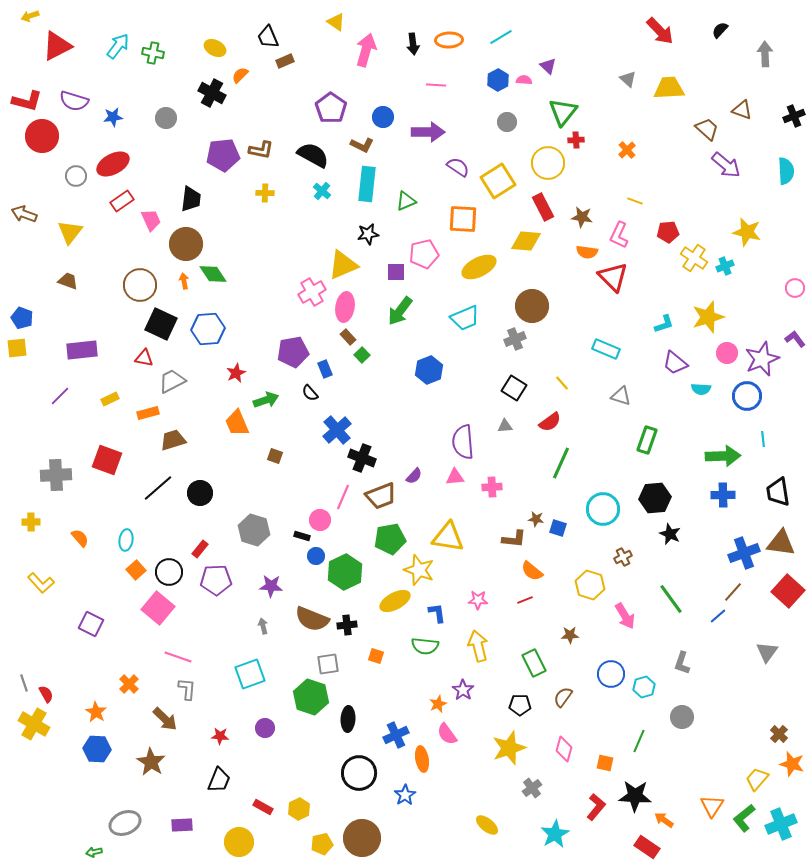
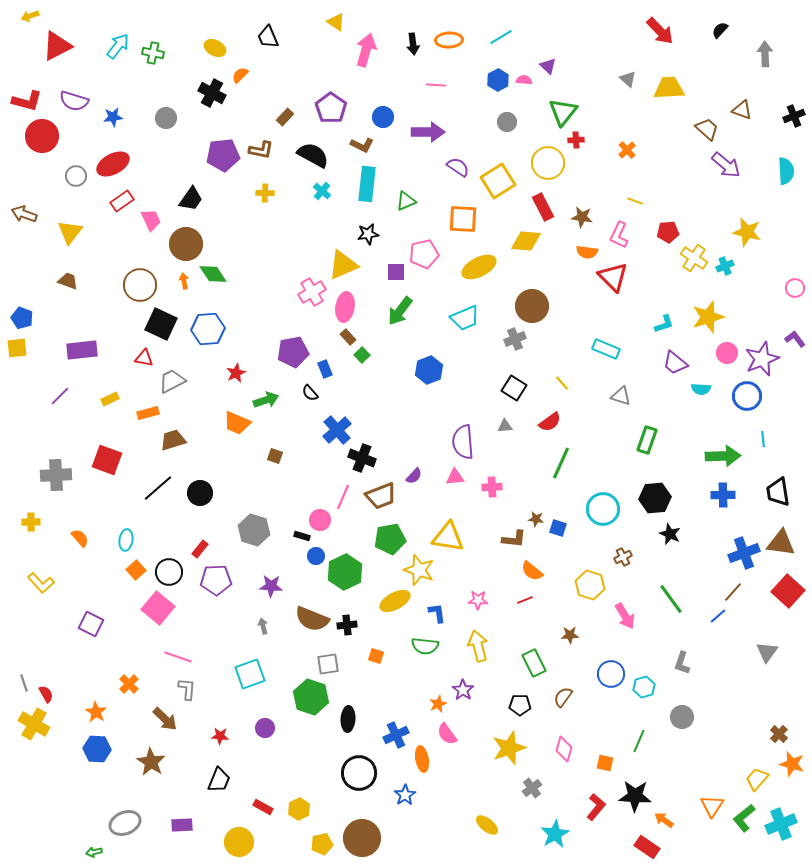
brown rectangle at (285, 61): moved 56 px down; rotated 24 degrees counterclockwise
black trapezoid at (191, 199): rotated 28 degrees clockwise
orange trapezoid at (237, 423): rotated 44 degrees counterclockwise
